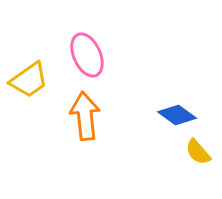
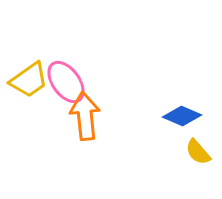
pink ellipse: moved 21 px left, 27 px down; rotated 12 degrees counterclockwise
blue diamond: moved 5 px right, 1 px down; rotated 12 degrees counterclockwise
